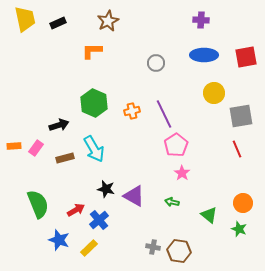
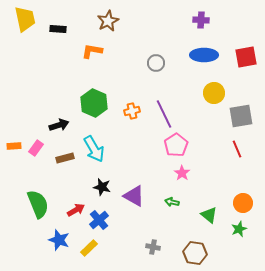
black rectangle: moved 6 px down; rotated 28 degrees clockwise
orange L-shape: rotated 10 degrees clockwise
black star: moved 4 px left, 2 px up
green star: rotated 28 degrees clockwise
brown hexagon: moved 16 px right, 2 px down
